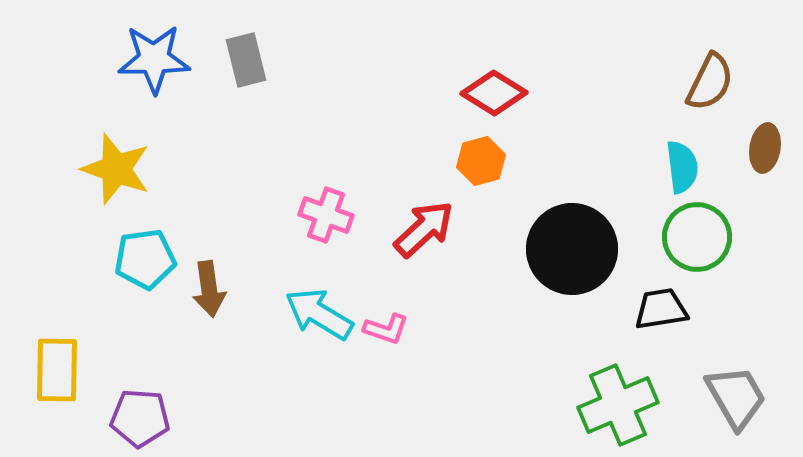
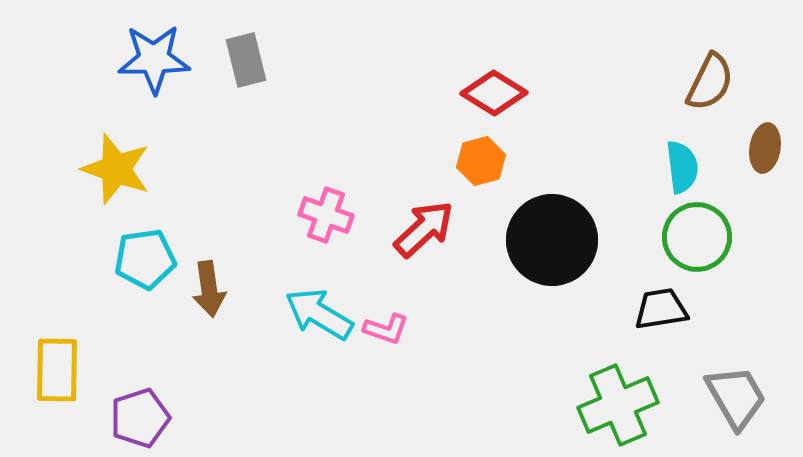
black circle: moved 20 px left, 9 px up
purple pentagon: rotated 22 degrees counterclockwise
